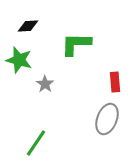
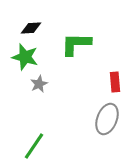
black diamond: moved 3 px right, 2 px down
green star: moved 6 px right, 3 px up
gray star: moved 6 px left; rotated 12 degrees clockwise
green line: moved 2 px left, 3 px down
